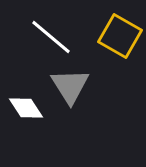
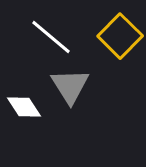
yellow square: rotated 15 degrees clockwise
white diamond: moved 2 px left, 1 px up
